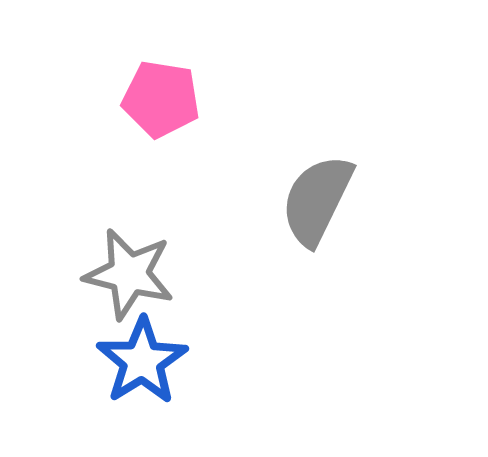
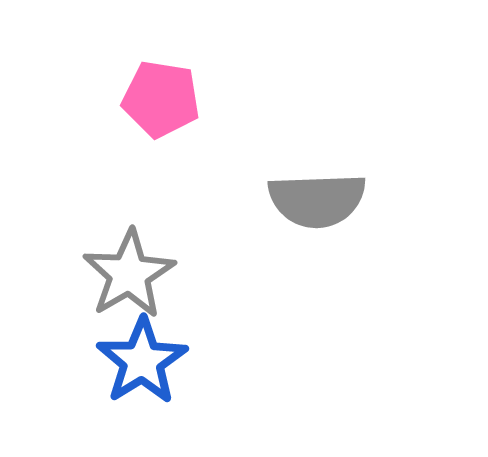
gray semicircle: rotated 118 degrees counterclockwise
gray star: rotated 28 degrees clockwise
